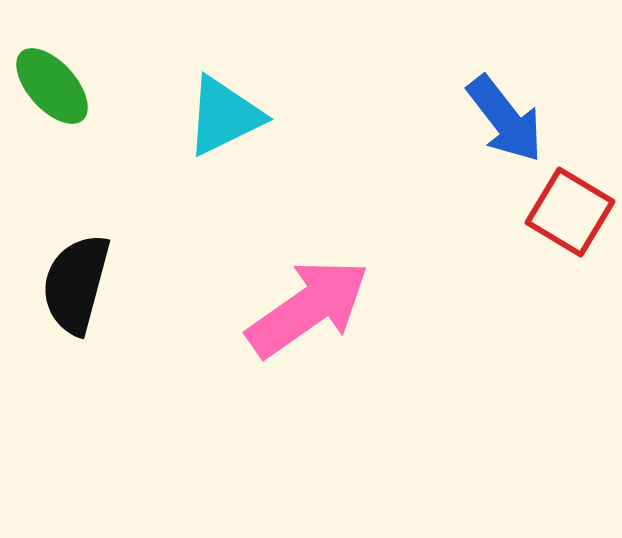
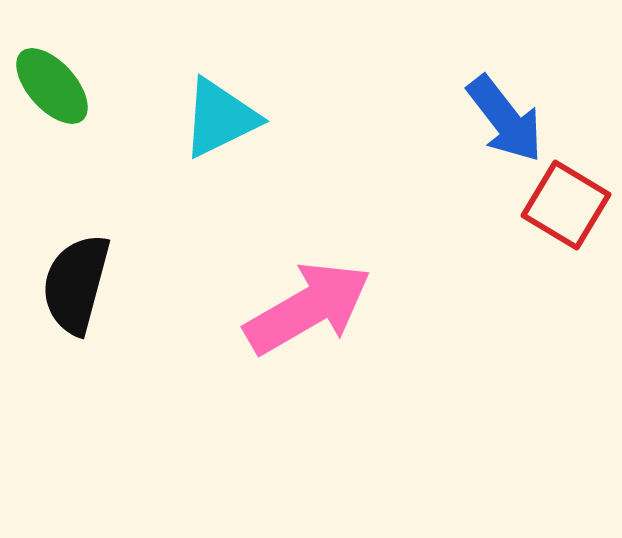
cyan triangle: moved 4 px left, 2 px down
red square: moved 4 px left, 7 px up
pink arrow: rotated 5 degrees clockwise
